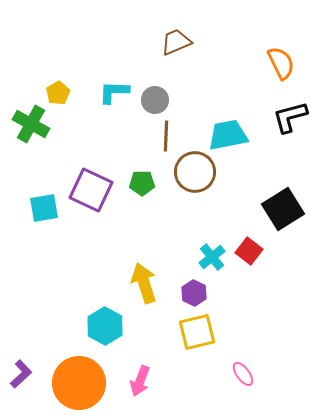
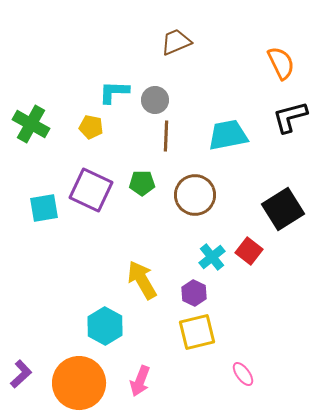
yellow pentagon: moved 33 px right, 34 px down; rotated 30 degrees counterclockwise
brown circle: moved 23 px down
yellow arrow: moved 2 px left, 3 px up; rotated 12 degrees counterclockwise
